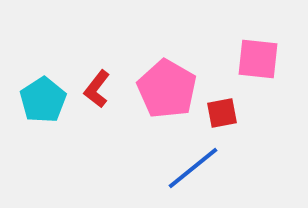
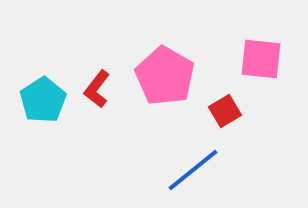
pink square: moved 3 px right
pink pentagon: moved 2 px left, 13 px up
red square: moved 3 px right, 2 px up; rotated 20 degrees counterclockwise
blue line: moved 2 px down
